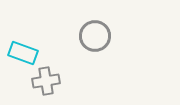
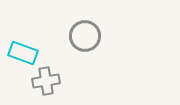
gray circle: moved 10 px left
